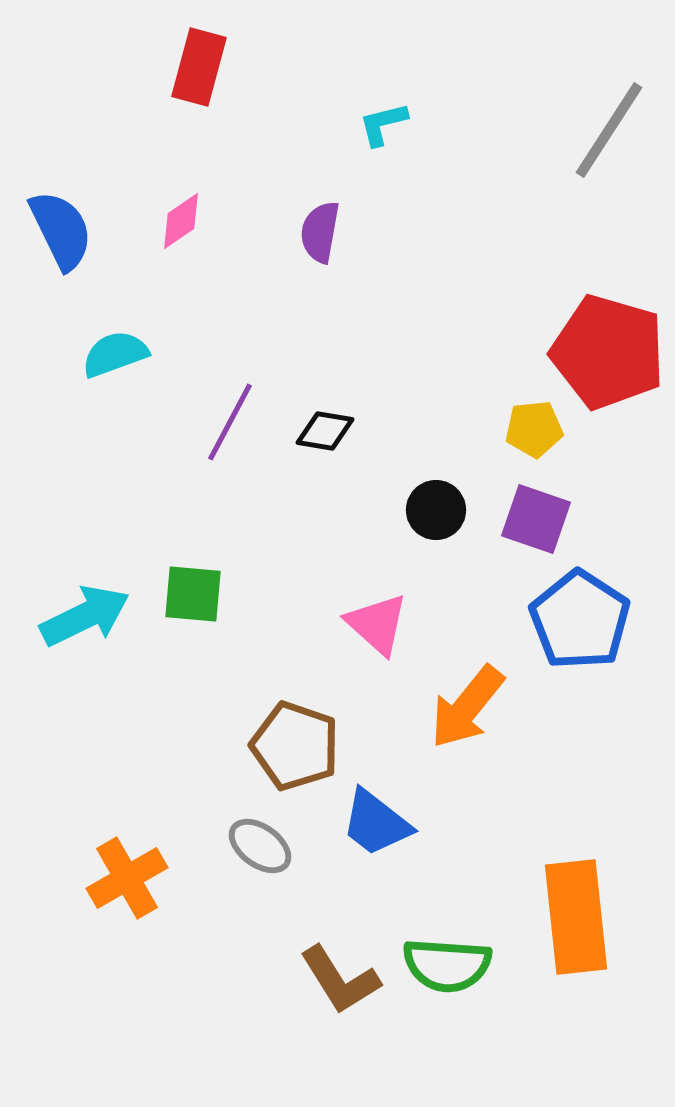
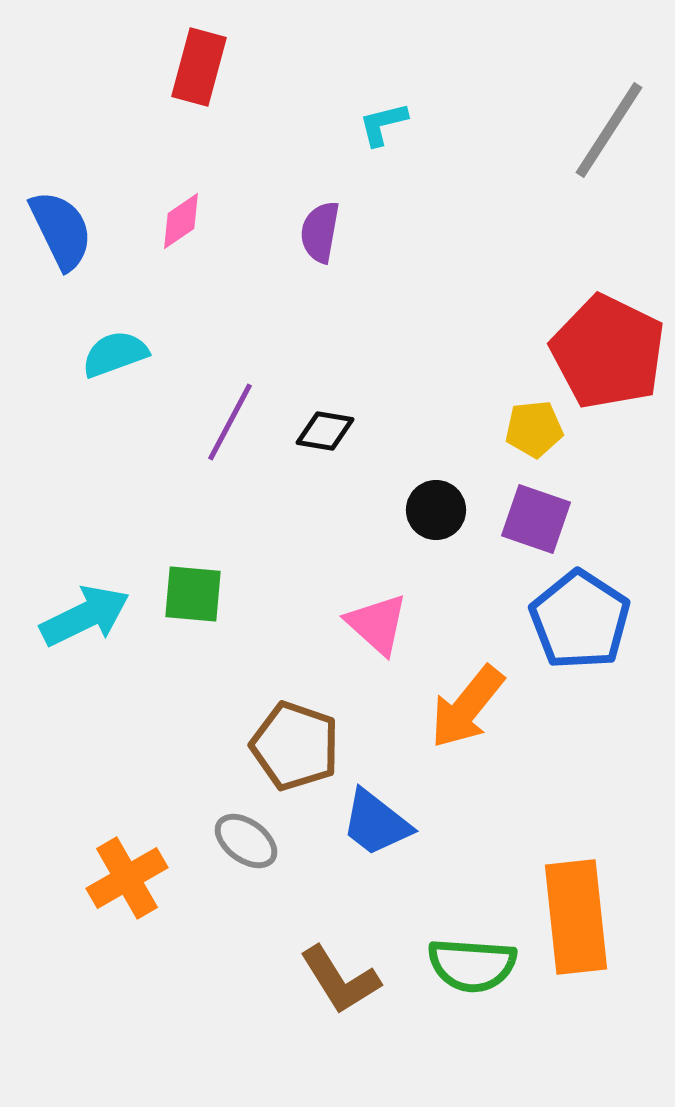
red pentagon: rotated 10 degrees clockwise
gray ellipse: moved 14 px left, 5 px up
green semicircle: moved 25 px right
